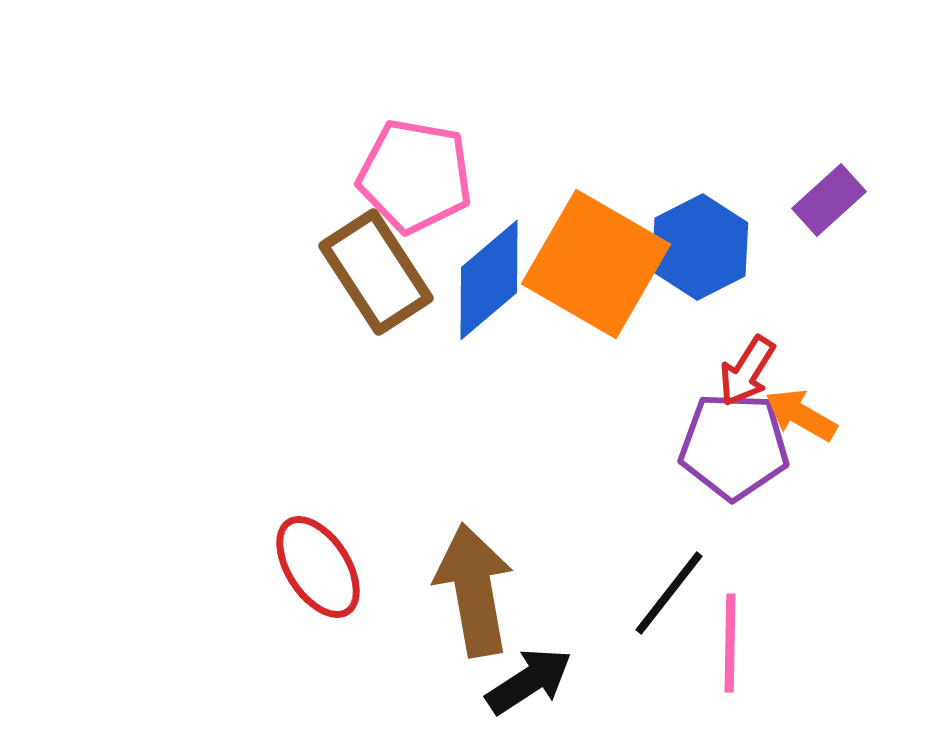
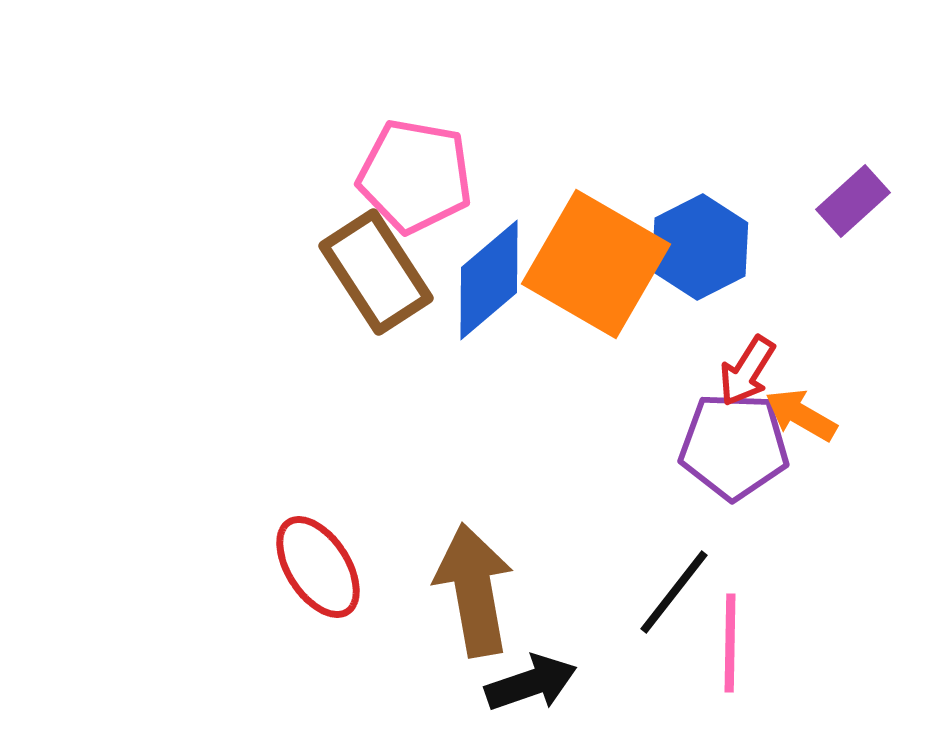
purple rectangle: moved 24 px right, 1 px down
black line: moved 5 px right, 1 px up
black arrow: moved 2 px right, 2 px down; rotated 14 degrees clockwise
